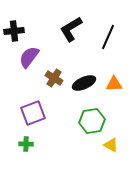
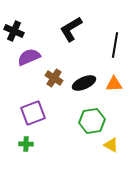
black cross: rotated 30 degrees clockwise
black line: moved 7 px right, 8 px down; rotated 15 degrees counterclockwise
purple semicircle: rotated 30 degrees clockwise
